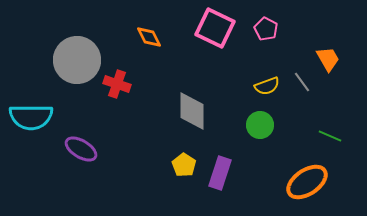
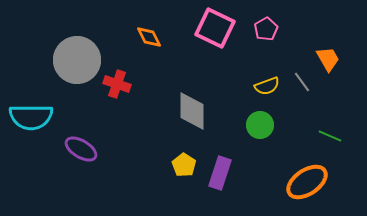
pink pentagon: rotated 15 degrees clockwise
